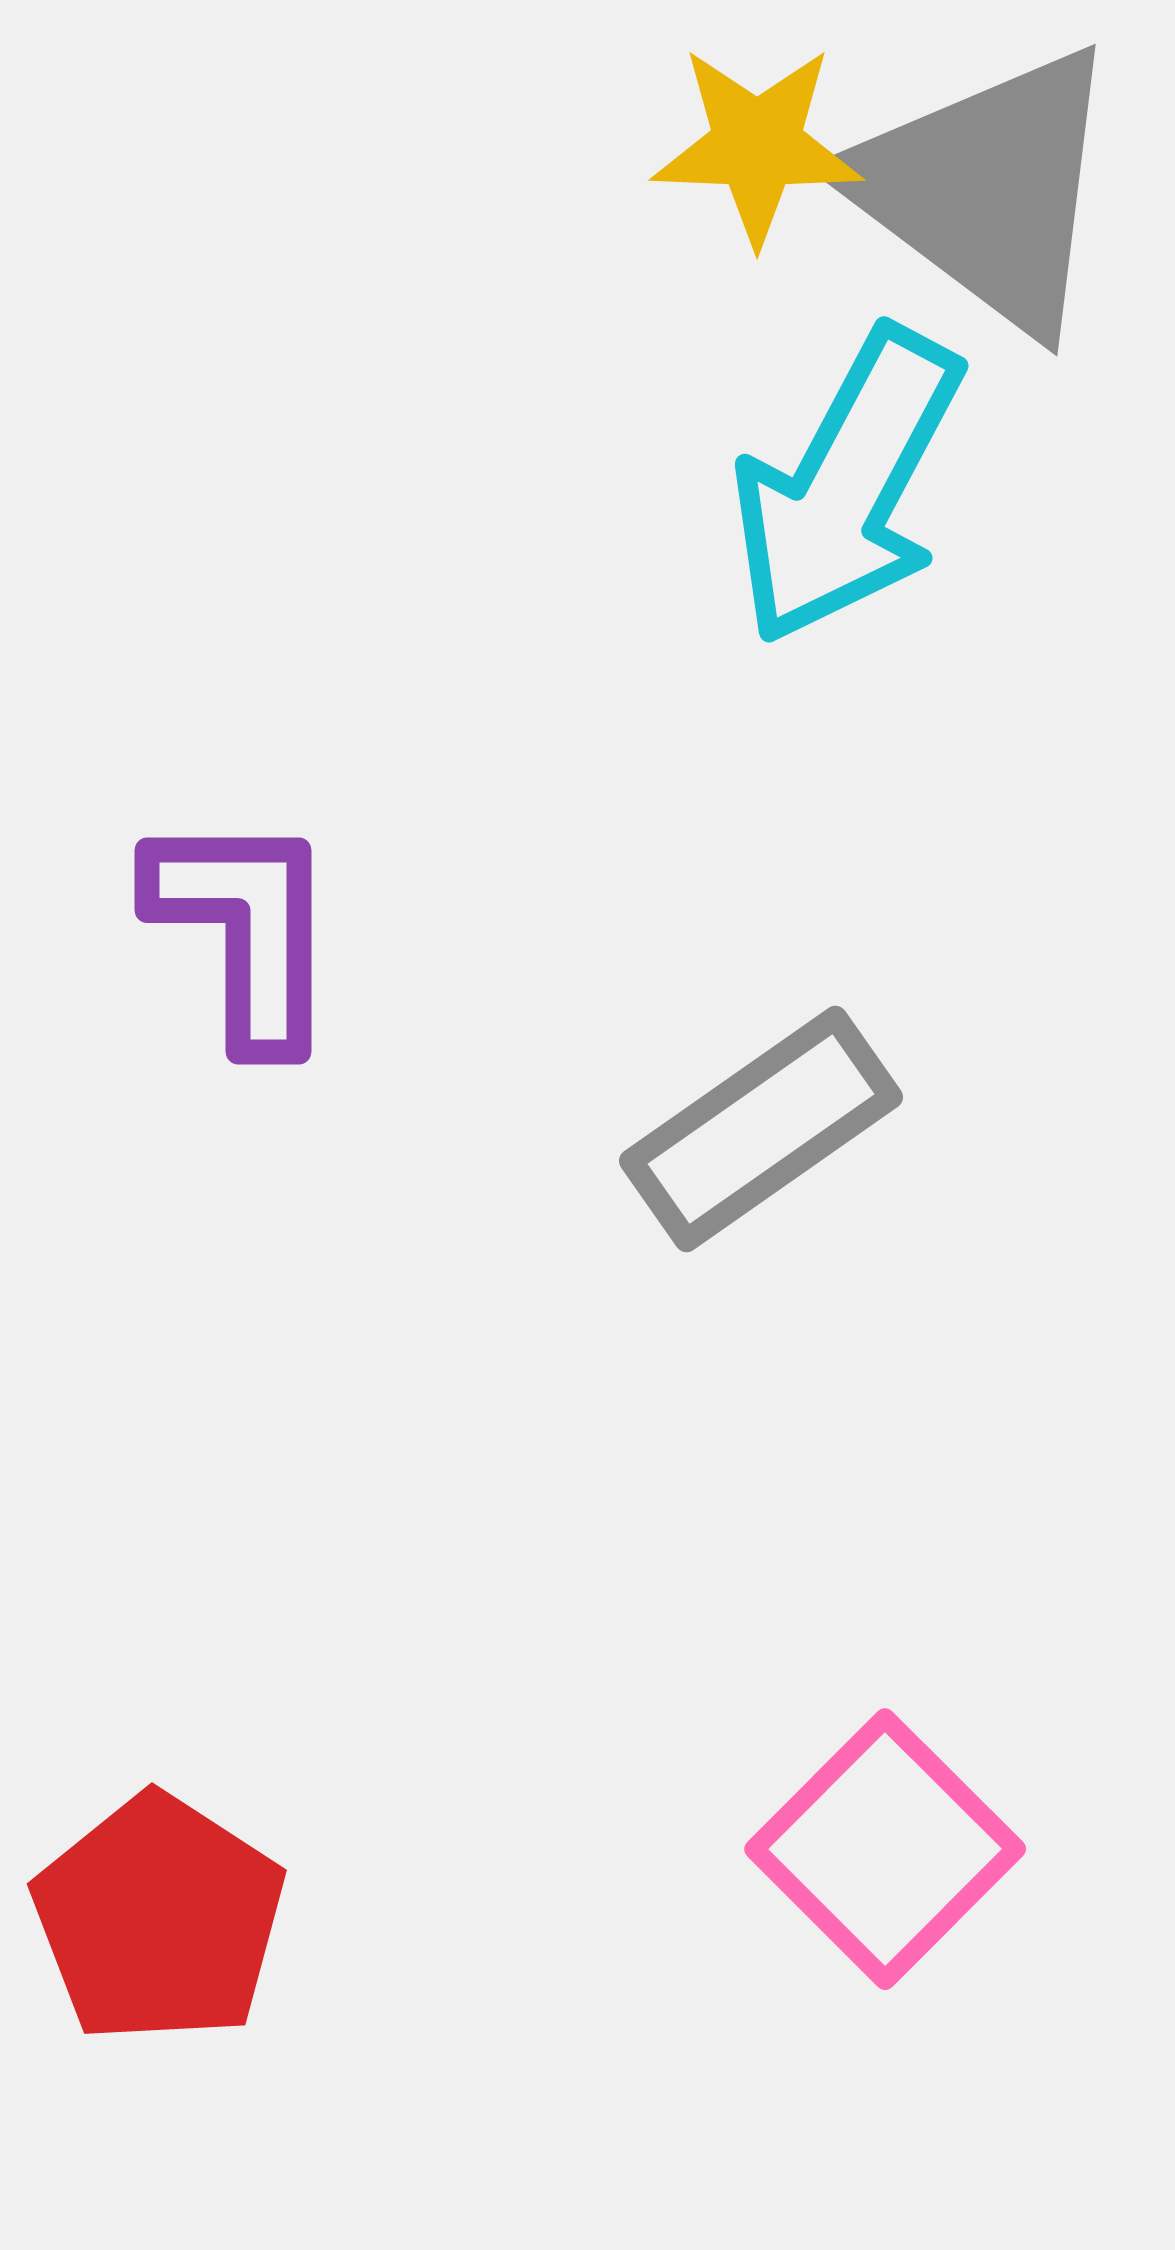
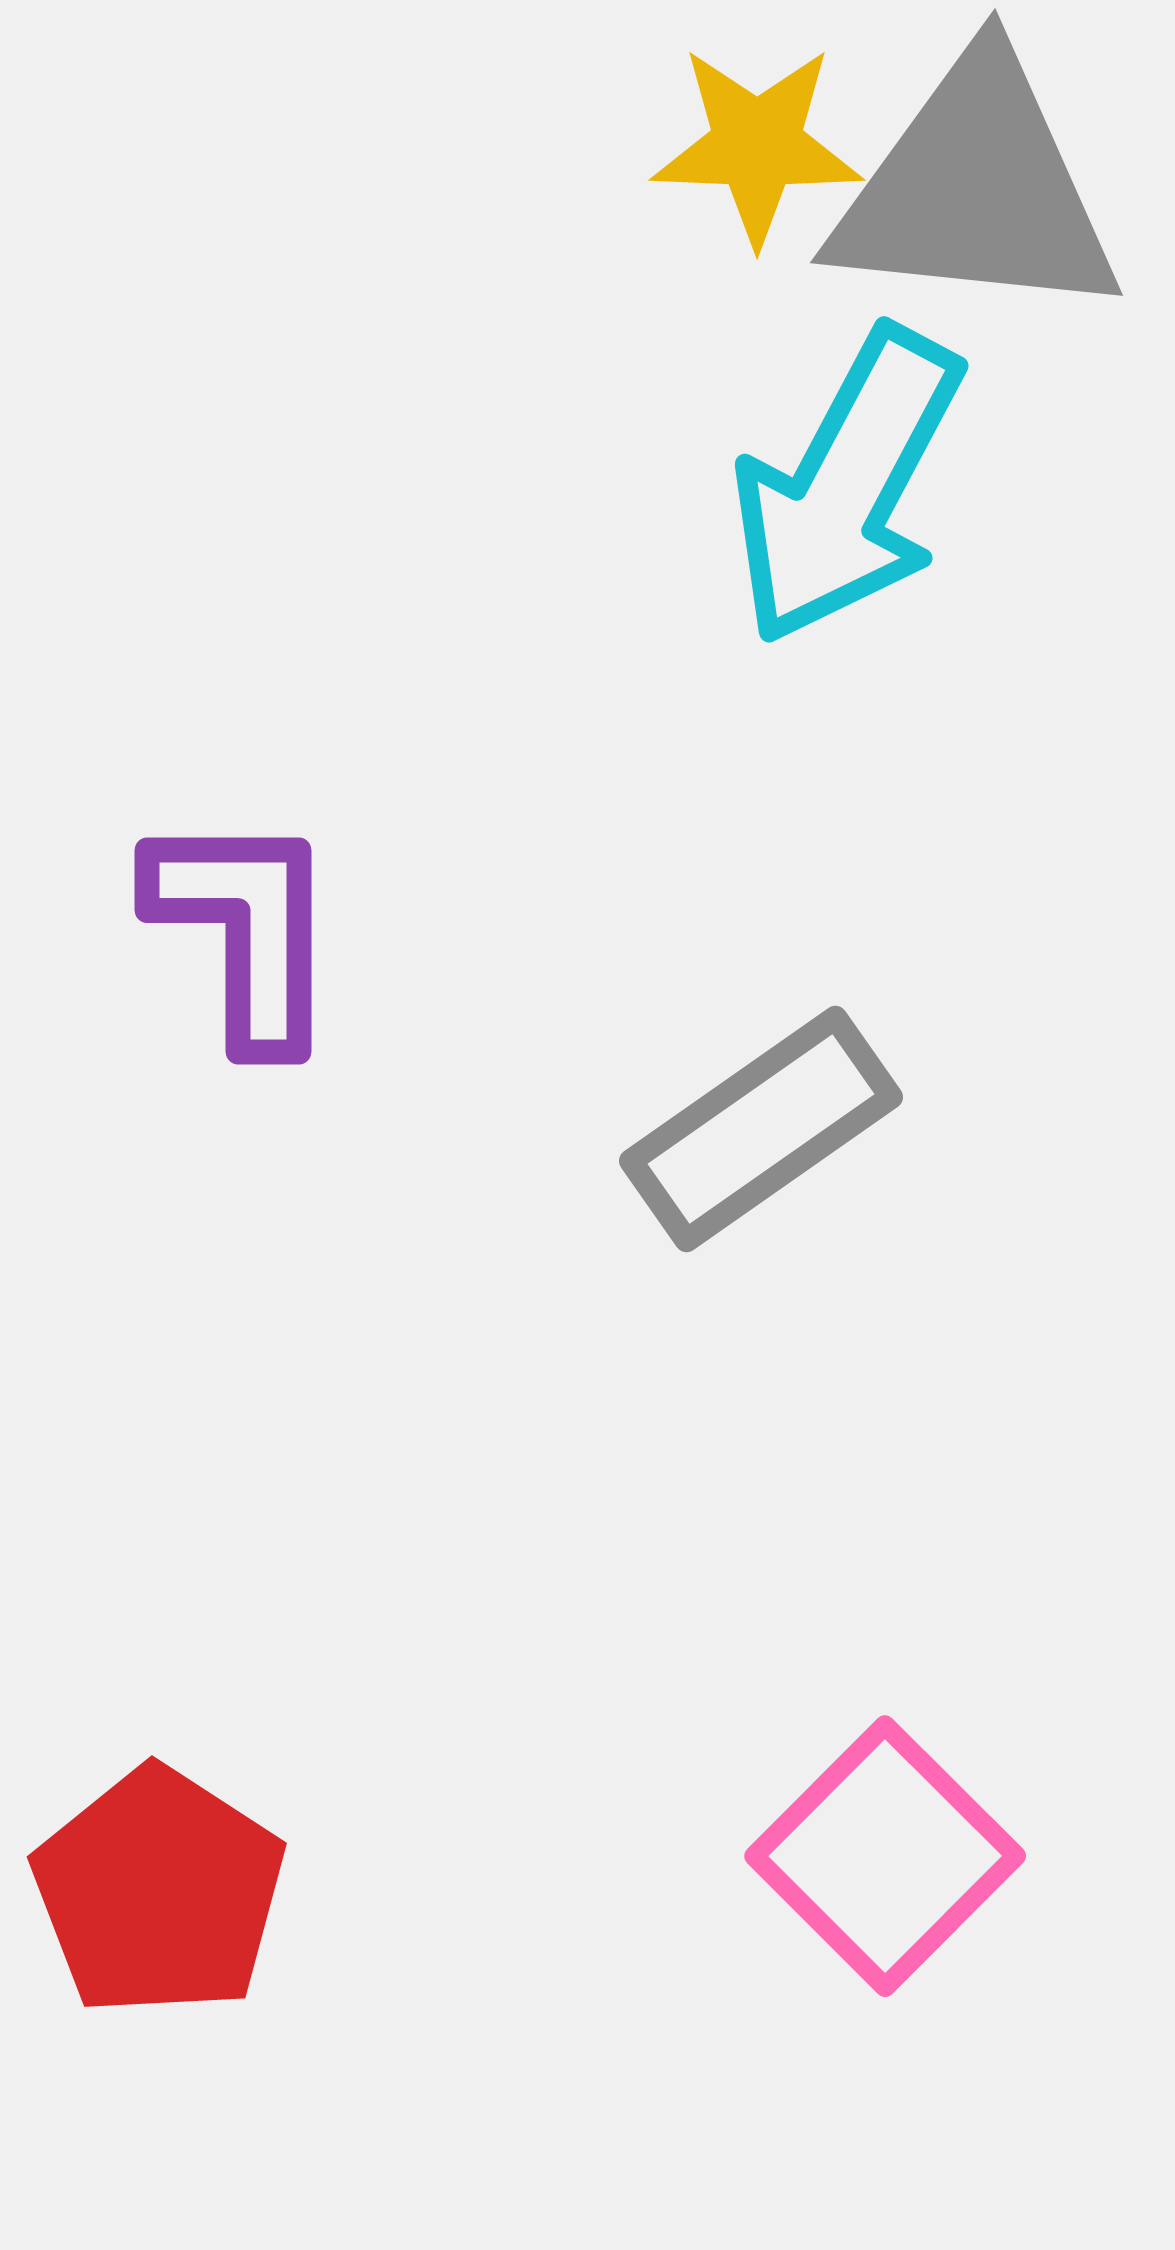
gray triangle: moved 10 px left; rotated 31 degrees counterclockwise
pink square: moved 7 px down
red pentagon: moved 27 px up
